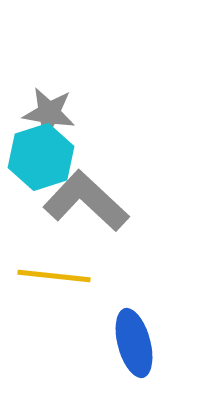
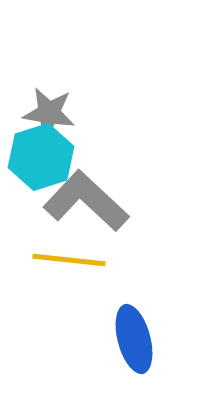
yellow line: moved 15 px right, 16 px up
blue ellipse: moved 4 px up
